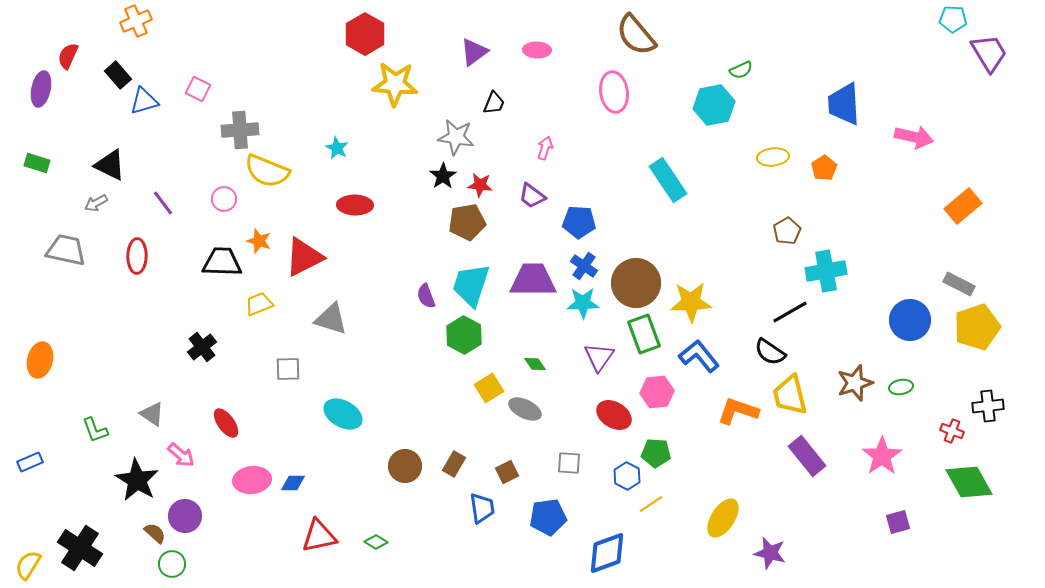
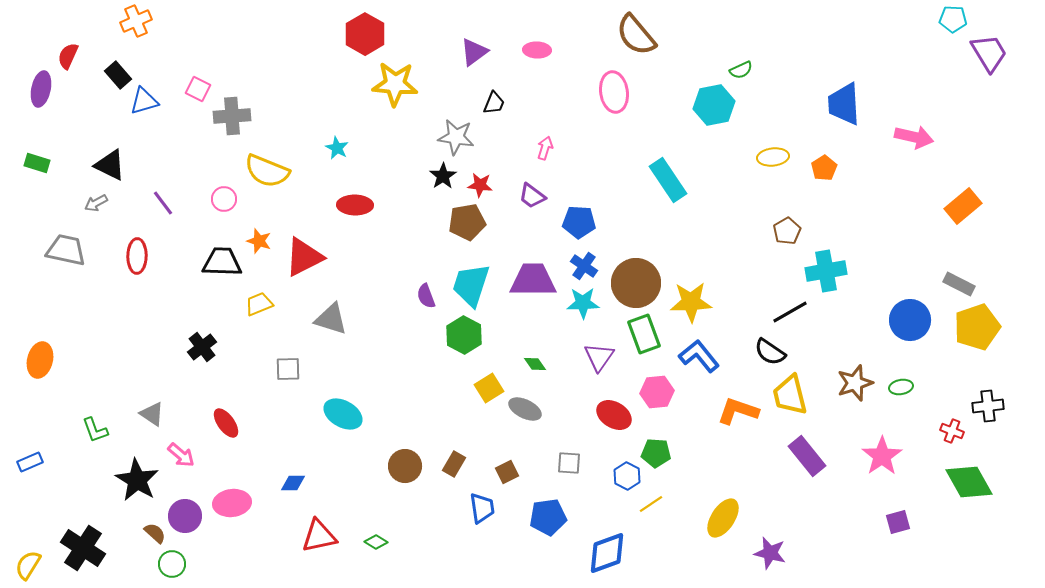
gray cross at (240, 130): moved 8 px left, 14 px up
pink ellipse at (252, 480): moved 20 px left, 23 px down
black cross at (80, 548): moved 3 px right
